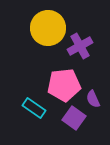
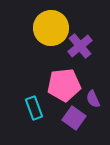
yellow circle: moved 3 px right
purple cross: rotated 10 degrees counterclockwise
cyan rectangle: rotated 35 degrees clockwise
